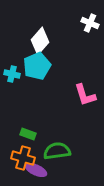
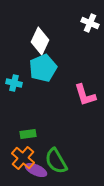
white diamond: rotated 16 degrees counterclockwise
cyan pentagon: moved 6 px right, 2 px down
cyan cross: moved 2 px right, 9 px down
green rectangle: rotated 28 degrees counterclockwise
green semicircle: moved 1 px left, 10 px down; rotated 112 degrees counterclockwise
orange cross: rotated 25 degrees clockwise
